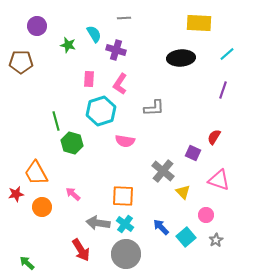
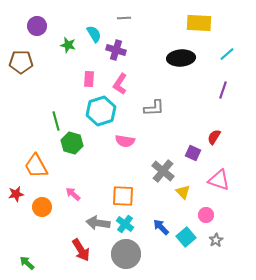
orange trapezoid: moved 7 px up
